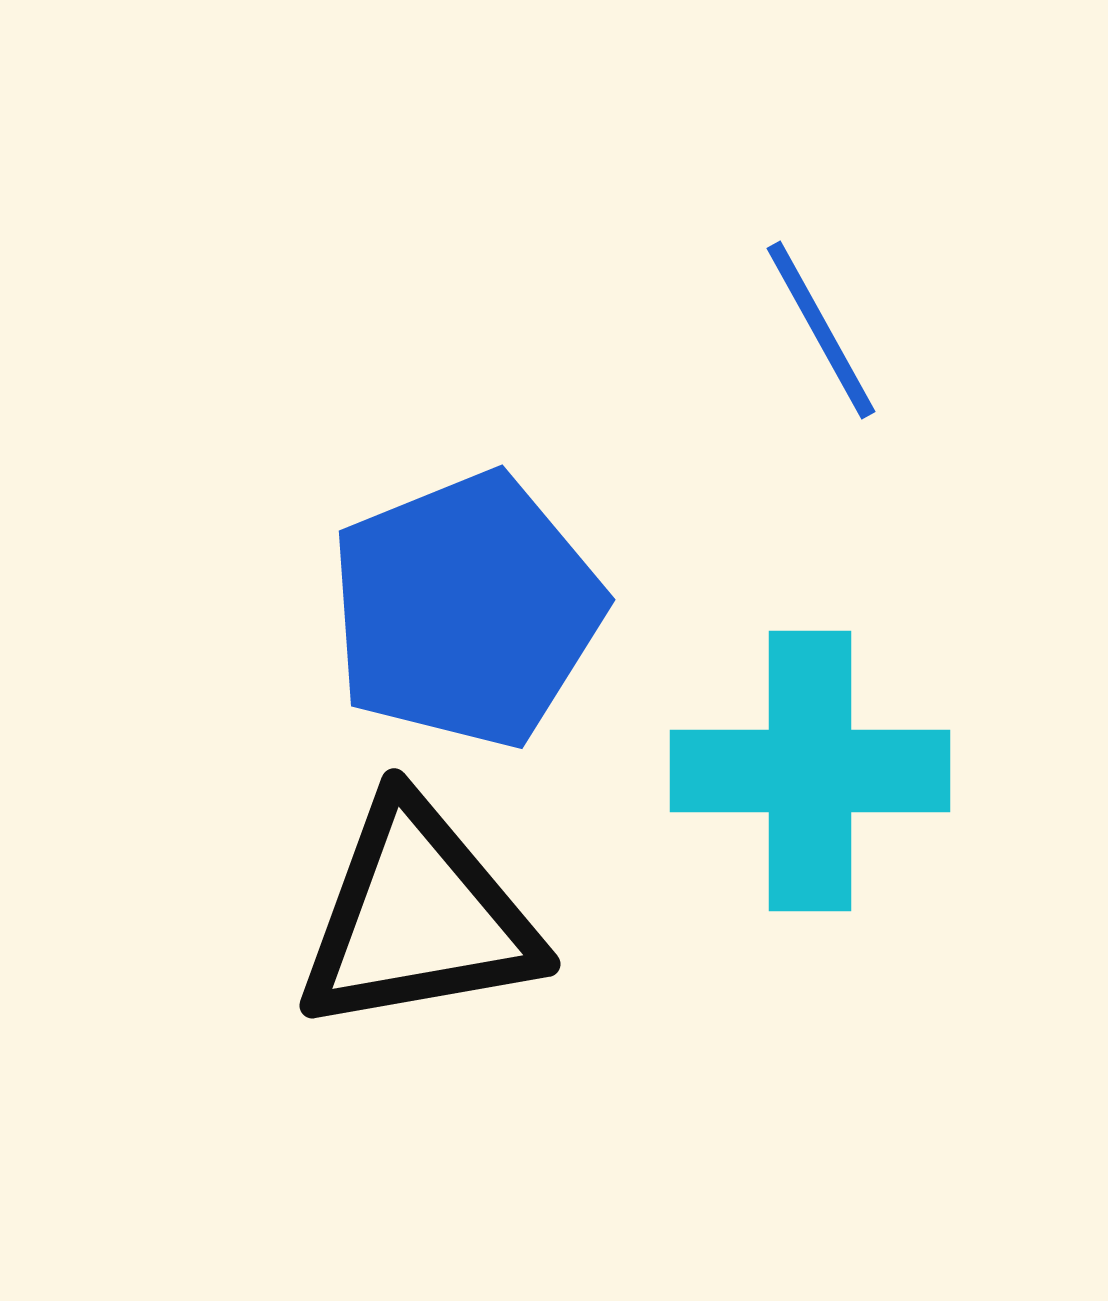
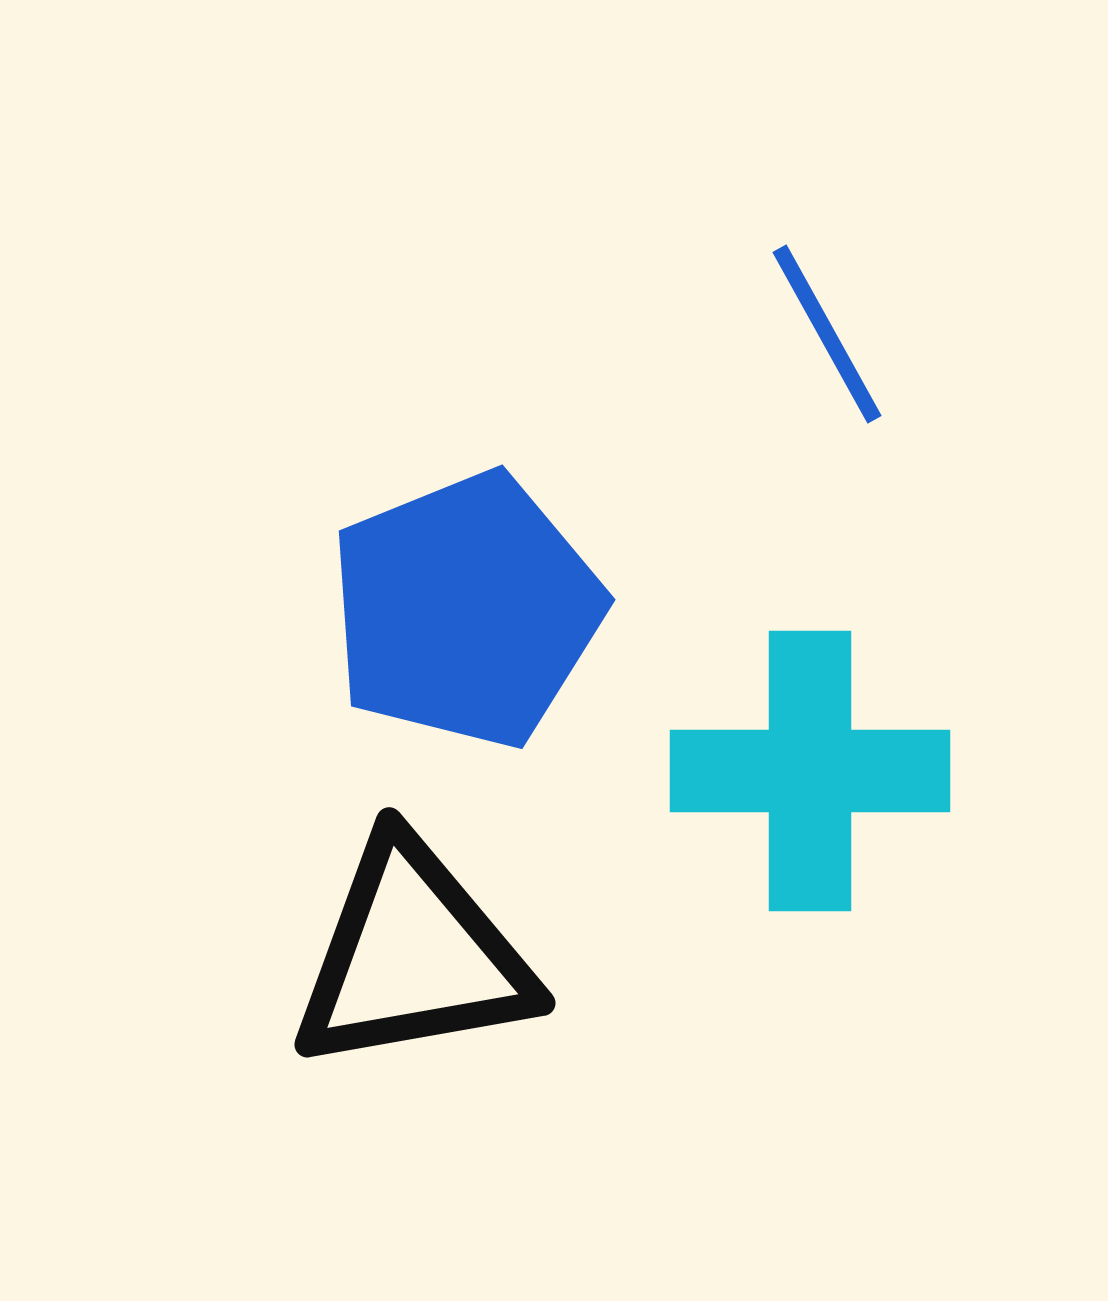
blue line: moved 6 px right, 4 px down
black triangle: moved 5 px left, 39 px down
